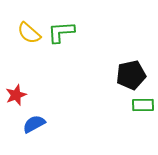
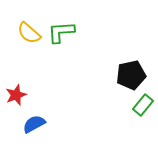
green rectangle: rotated 50 degrees counterclockwise
